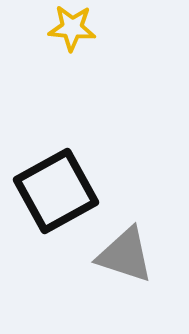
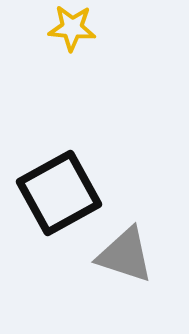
black square: moved 3 px right, 2 px down
